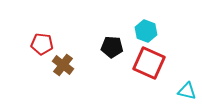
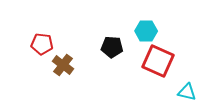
cyan hexagon: rotated 20 degrees counterclockwise
red square: moved 9 px right, 2 px up
cyan triangle: moved 1 px down
